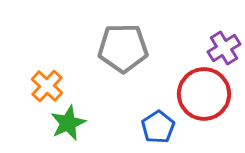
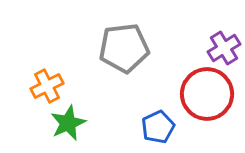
gray pentagon: moved 1 px right; rotated 6 degrees counterclockwise
orange cross: rotated 20 degrees clockwise
red circle: moved 3 px right
blue pentagon: rotated 8 degrees clockwise
